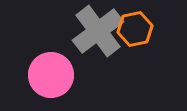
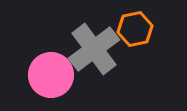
gray cross: moved 4 px left, 18 px down
